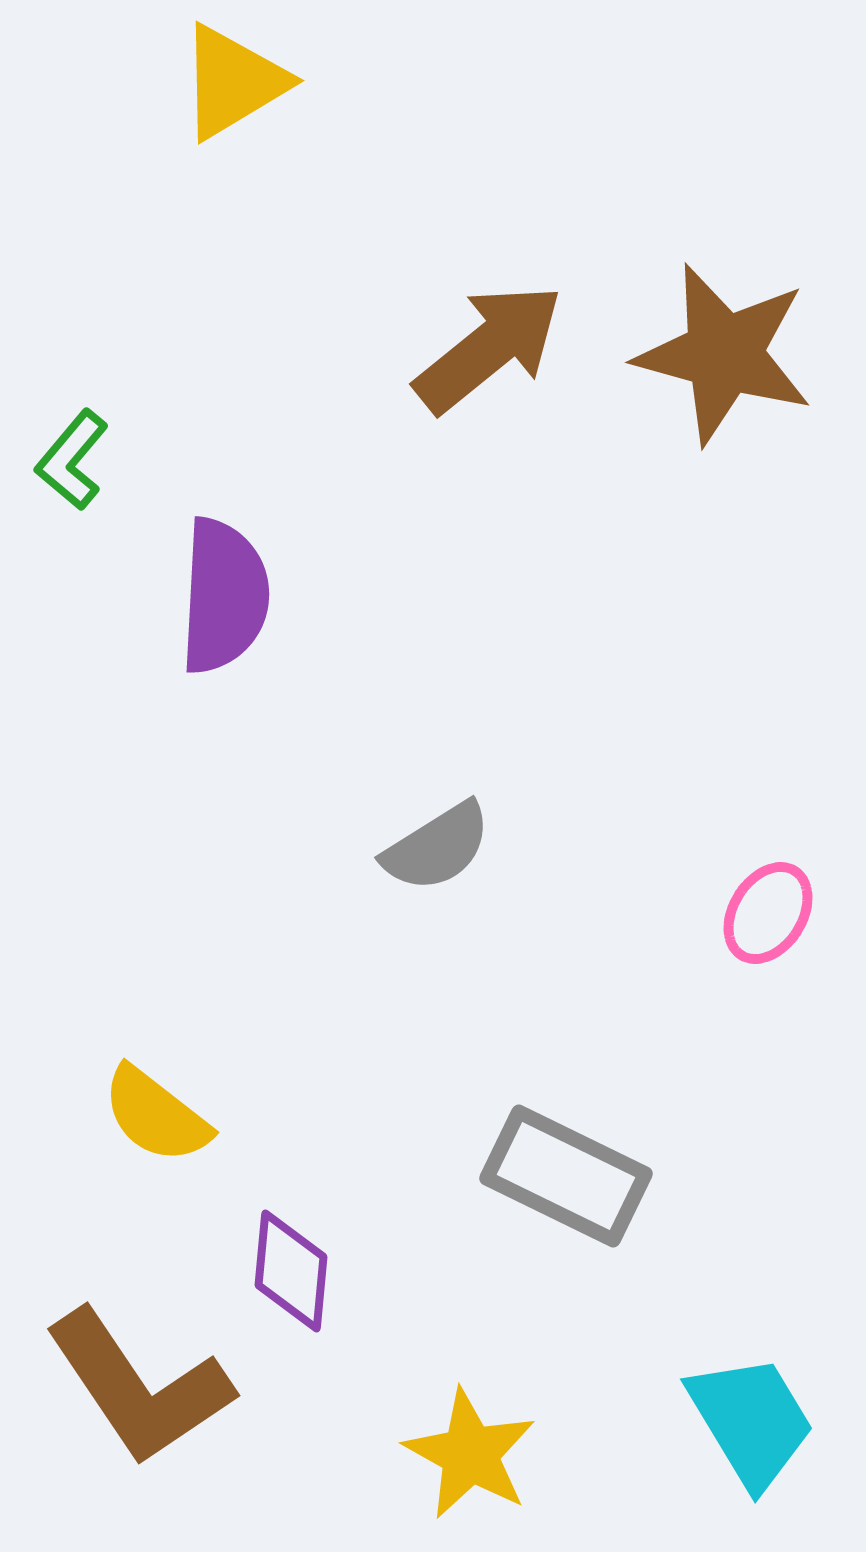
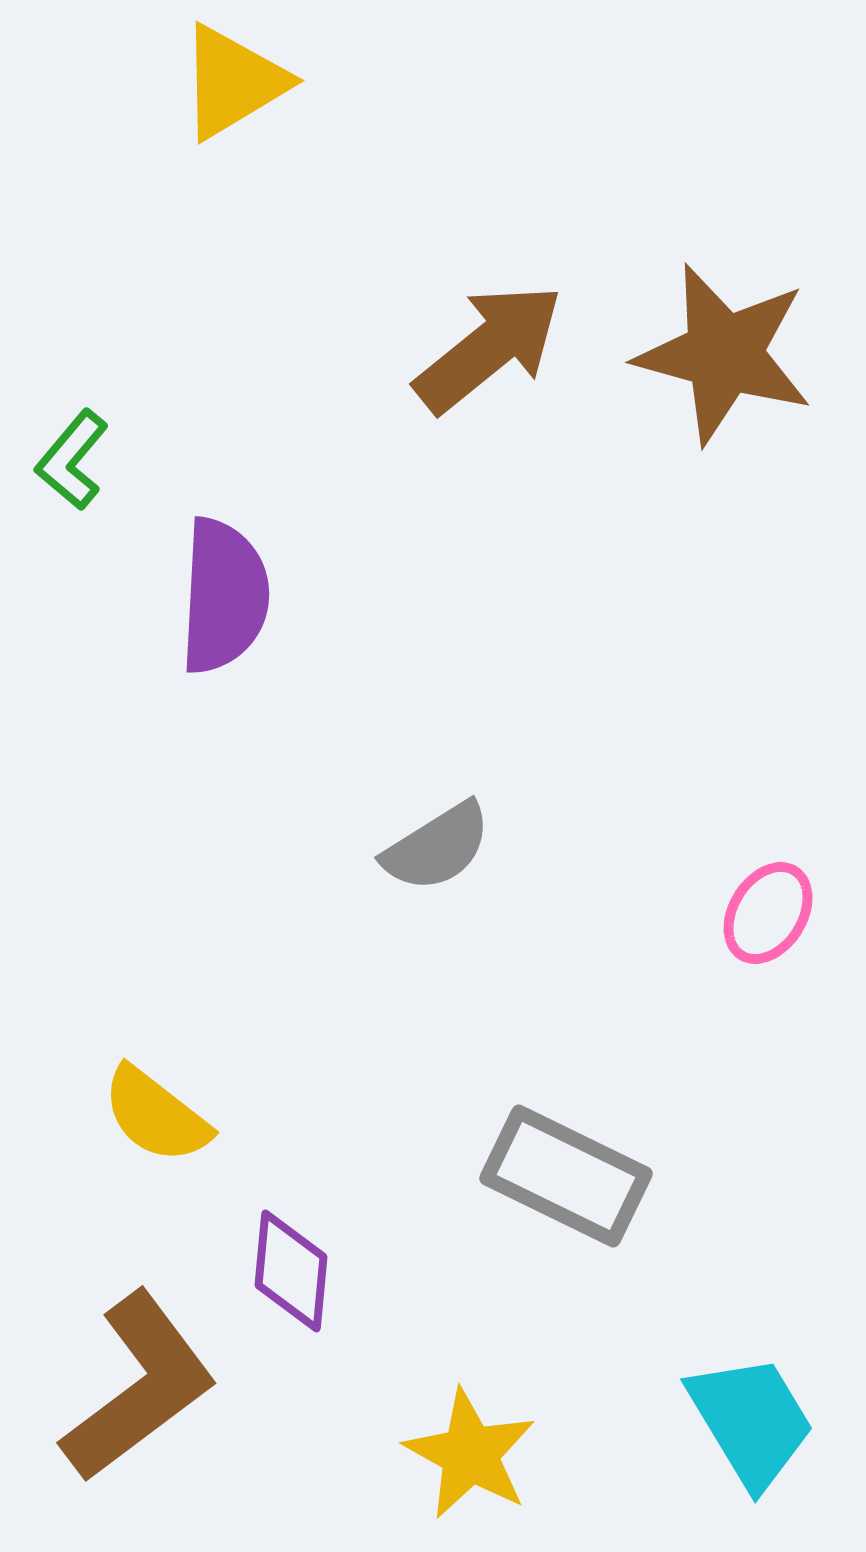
brown L-shape: rotated 93 degrees counterclockwise
